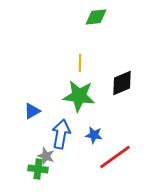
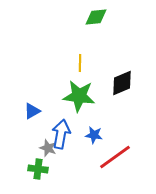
gray star: moved 2 px right, 8 px up
